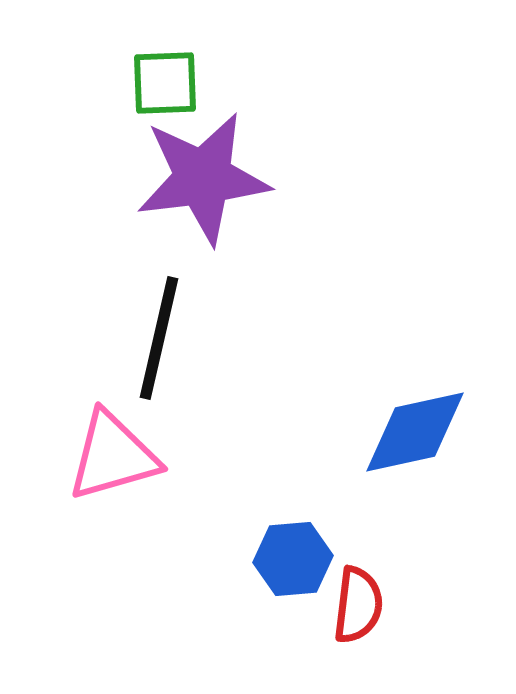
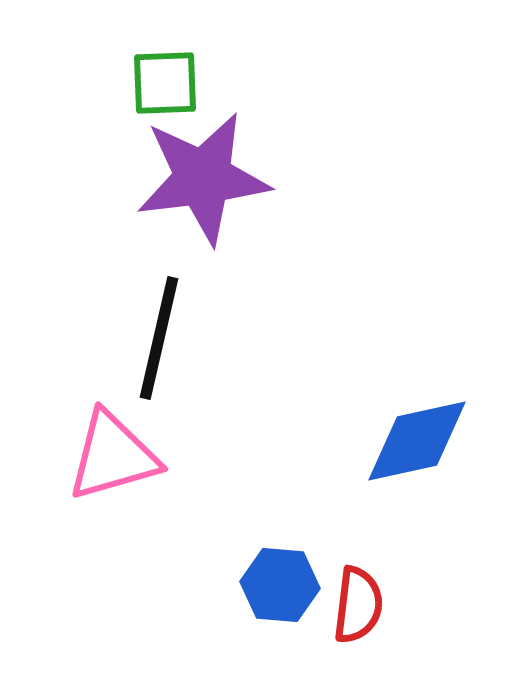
blue diamond: moved 2 px right, 9 px down
blue hexagon: moved 13 px left, 26 px down; rotated 10 degrees clockwise
